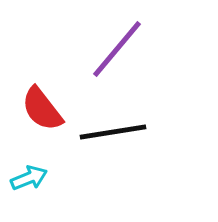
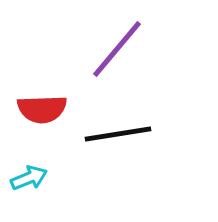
red semicircle: rotated 54 degrees counterclockwise
black line: moved 5 px right, 2 px down
